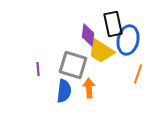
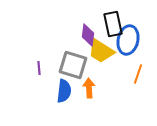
purple line: moved 1 px right, 1 px up
